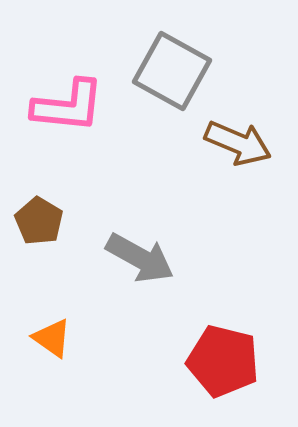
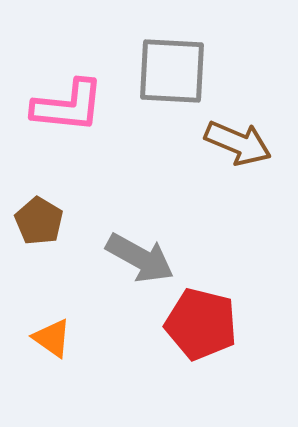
gray square: rotated 26 degrees counterclockwise
red pentagon: moved 22 px left, 37 px up
